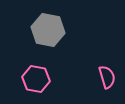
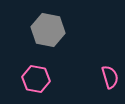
pink semicircle: moved 3 px right
